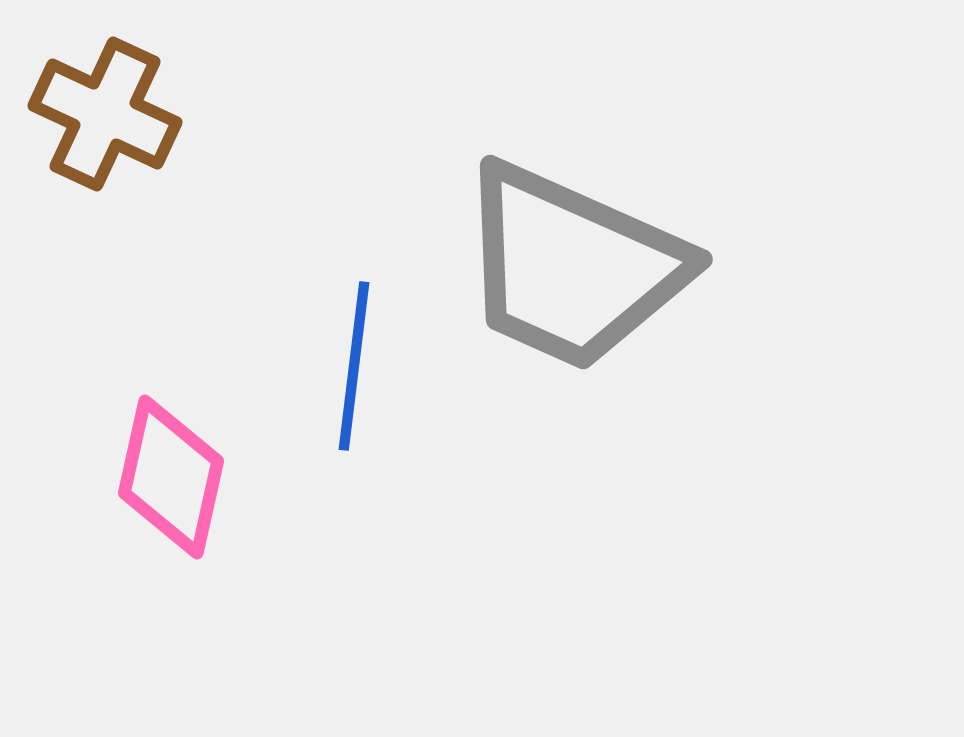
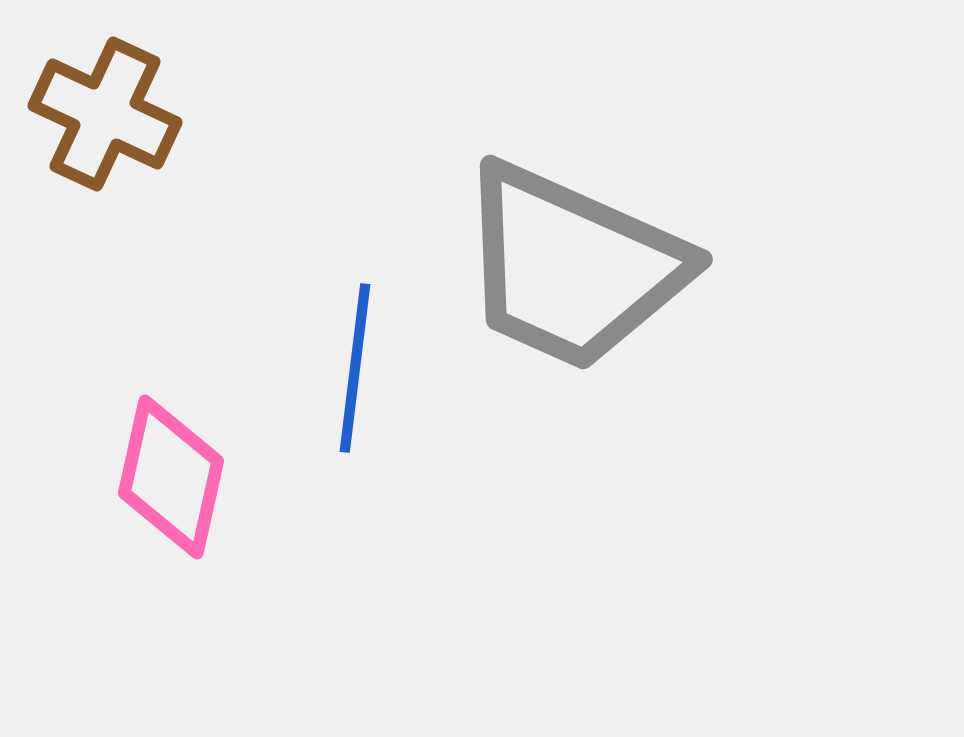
blue line: moved 1 px right, 2 px down
